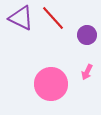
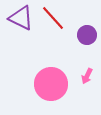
pink arrow: moved 4 px down
